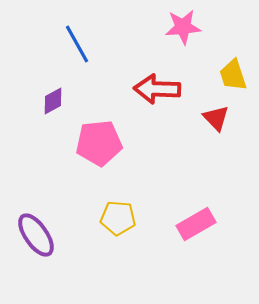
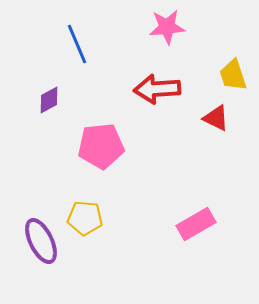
pink star: moved 16 px left
blue line: rotated 6 degrees clockwise
red arrow: rotated 6 degrees counterclockwise
purple diamond: moved 4 px left, 1 px up
red triangle: rotated 20 degrees counterclockwise
pink pentagon: moved 2 px right, 3 px down
yellow pentagon: moved 33 px left
purple ellipse: moved 5 px right, 6 px down; rotated 9 degrees clockwise
